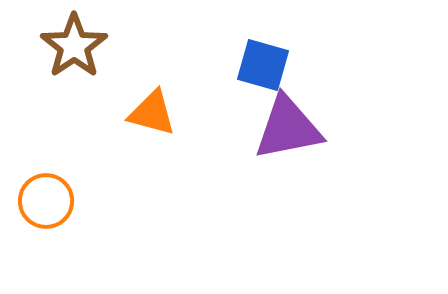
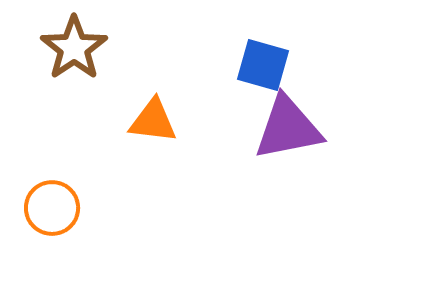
brown star: moved 2 px down
orange triangle: moved 1 px right, 8 px down; rotated 8 degrees counterclockwise
orange circle: moved 6 px right, 7 px down
